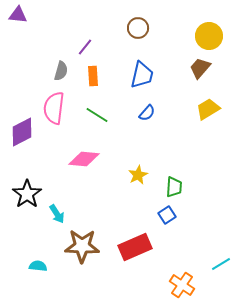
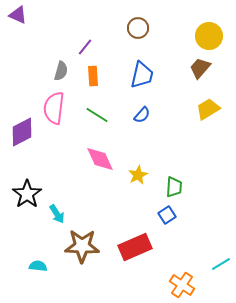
purple triangle: rotated 18 degrees clockwise
blue semicircle: moved 5 px left, 2 px down
pink diamond: moved 16 px right; rotated 60 degrees clockwise
